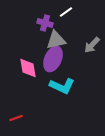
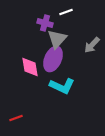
white line: rotated 16 degrees clockwise
gray triangle: moved 1 px right, 1 px up; rotated 35 degrees counterclockwise
pink diamond: moved 2 px right, 1 px up
